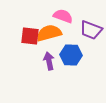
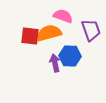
purple trapezoid: rotated 130 degrees counterclockwise
blue hexagon: moved 1 px left, 1 px down
purple arrow: moved 6 px right, 2 px down
